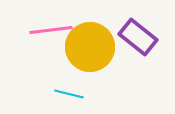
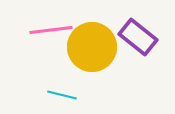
yellow circle: moved 2 px right
cyan line: moved 7 px left, 1 px down
